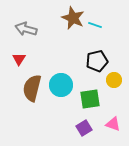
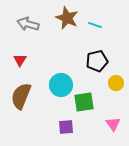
brown star: moved 6 px left
gray arrow: moved 2 px right, 5 px up
red triangle: moved 1 px right, 1 px down
yellow circle: moved 2 px right, 3 px down
brown semicircle: moved 11 px left, 8 px down; rotated 8 degrees clockwise
green square: moved 6 px left, 3 px down
pink triangle: rotated 35 degrees clockwise
purple square: moved 18 px left, 1 px up; rotated 28 degrees clockwise
